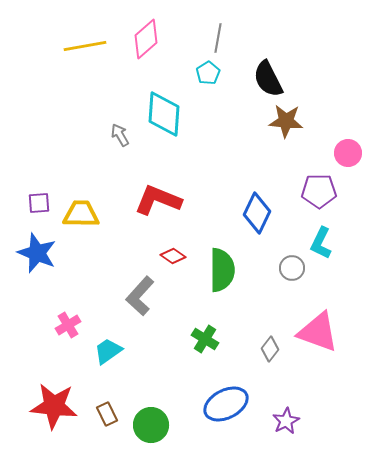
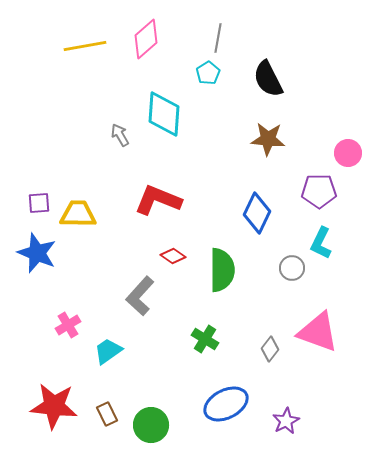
brown star: moved 18 px left, 18 px down
yellow trapezoid: moved 3 px left
